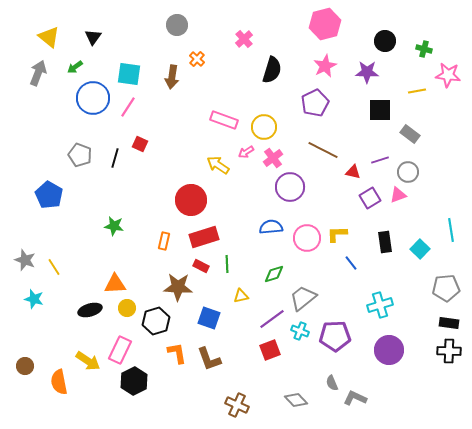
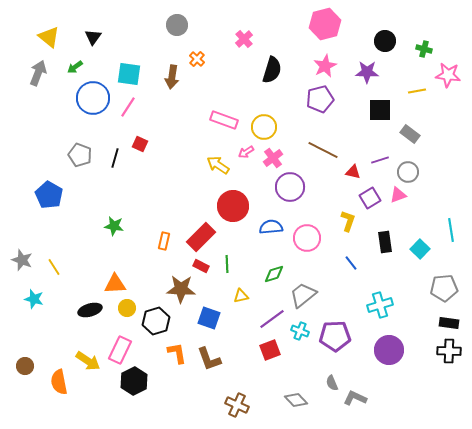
purple pentagon at (315, 103): moved 5 px right, 4 px up; rotated 12 degrees clockwise
red circle at (191, 200): moved 42 px right, 6 px down
yellow L-shape at (337, 234): moved 11 px right, 13 px up; rotated 110 degrees clockwise
red rectangle at (204, 237): moved 3 px left; rotated 28 degrees counterclockwise
gray star at (25, 260): moved 3 px left
brown star at (178, 287): moved 3 px right, 2 px down
gray pentagon at (446, 288): moved 2 px left
gray trapezoid at (303, 298): moved 3 px up
